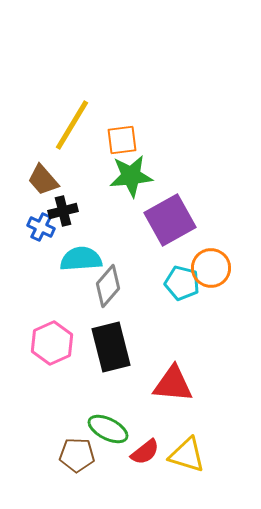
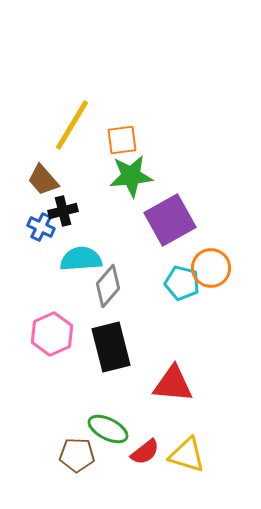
pink hexagon: moved 9 px up
